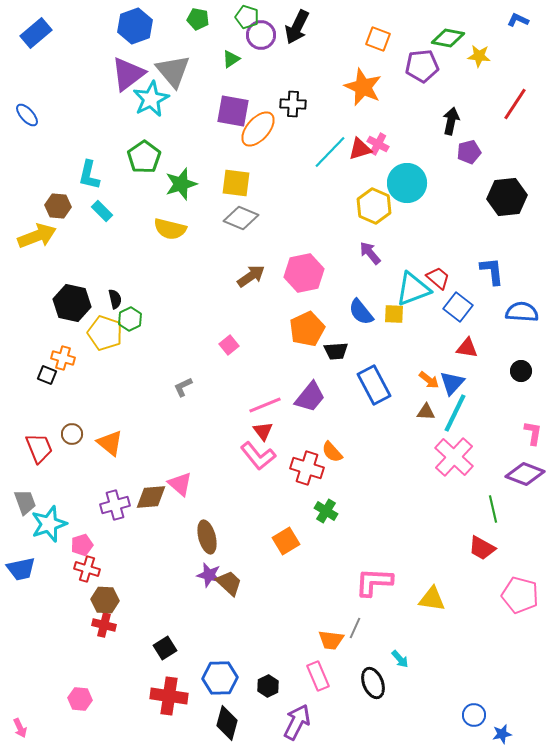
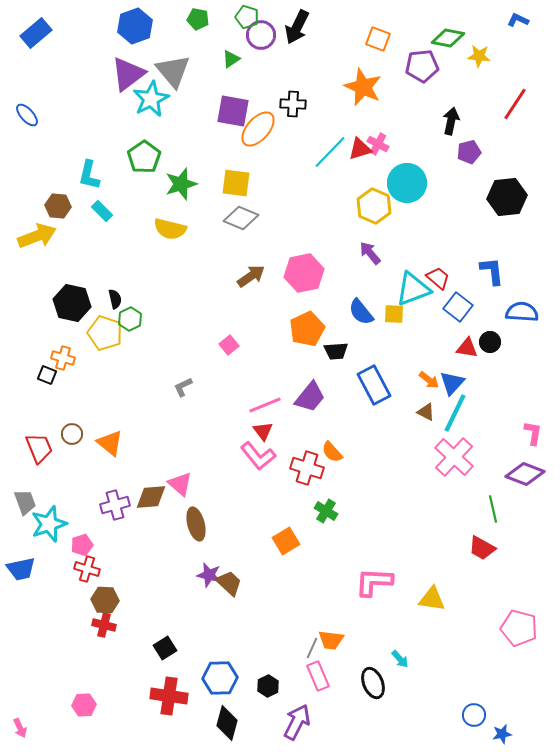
black circle at (521, 371): moved 31 px left, 29 px up
brown triangle at (426, 412): rotated 24 degrees clockwise
brown ellipse at (207, 537): moved 11 px left, 13 px up
pink pentagon at (520, 595): moved 1 px left, 33 px down
gray line at (355, 628): moved 43 px left, 20 px down
pink hexagon at (80, 699): moved 4 px right, 6 px down; rotated 10 degrees counterclockwise
